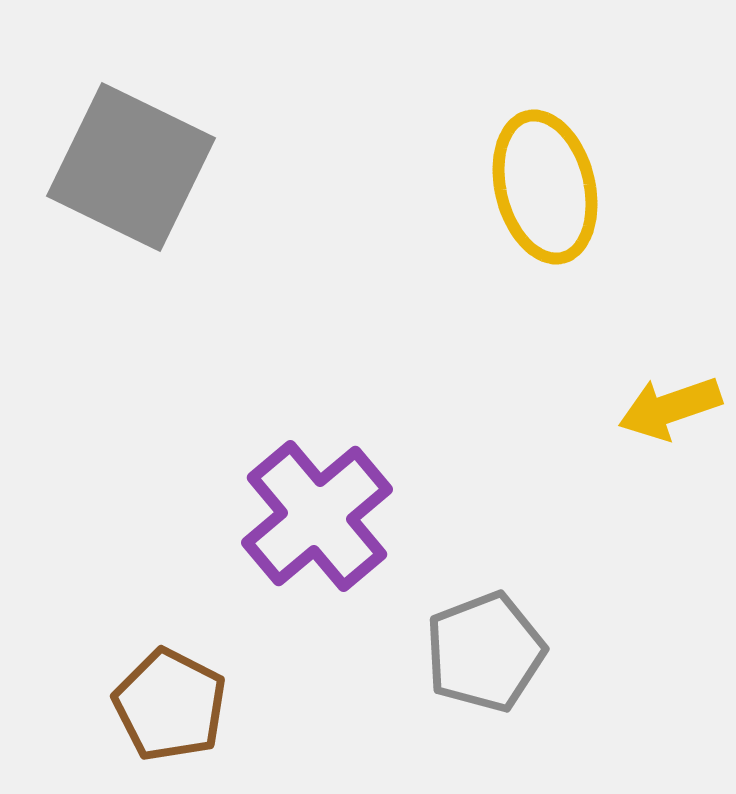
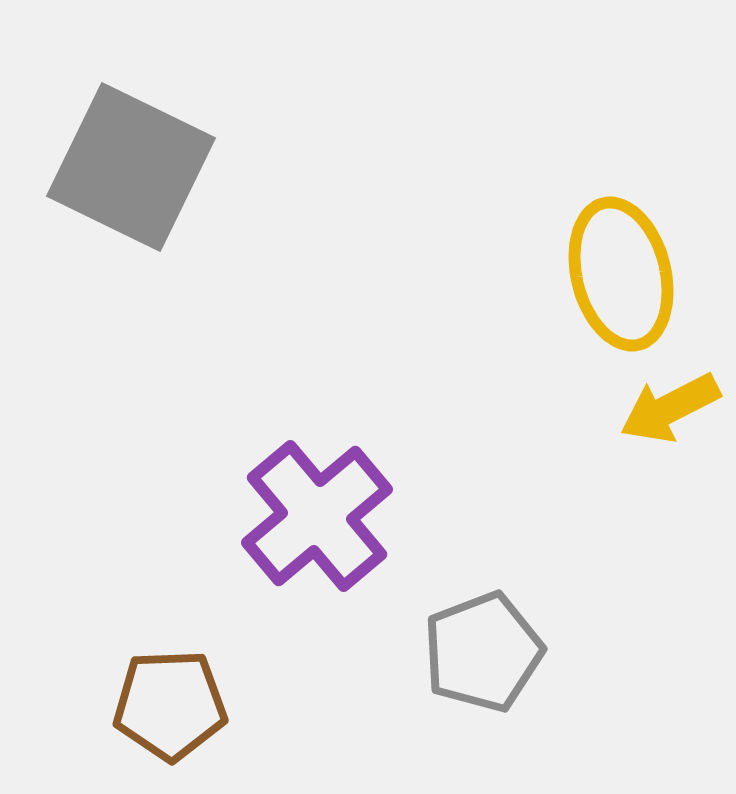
yellow ellipse: moved 76 px right, 87 px down
yellow arrow: rotated 8 degrees counterclockwise
gray pentagon: moved 2 px left
brown pentagon: rotated 29 degrees counterclockwise
